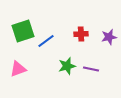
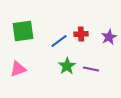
green square: rotated 10 degrees clockwise
purple star: rotated 14 degrees counterclockwise
blue line: moved 13 px right
green star: rotated 18 degrees counterclockwise
